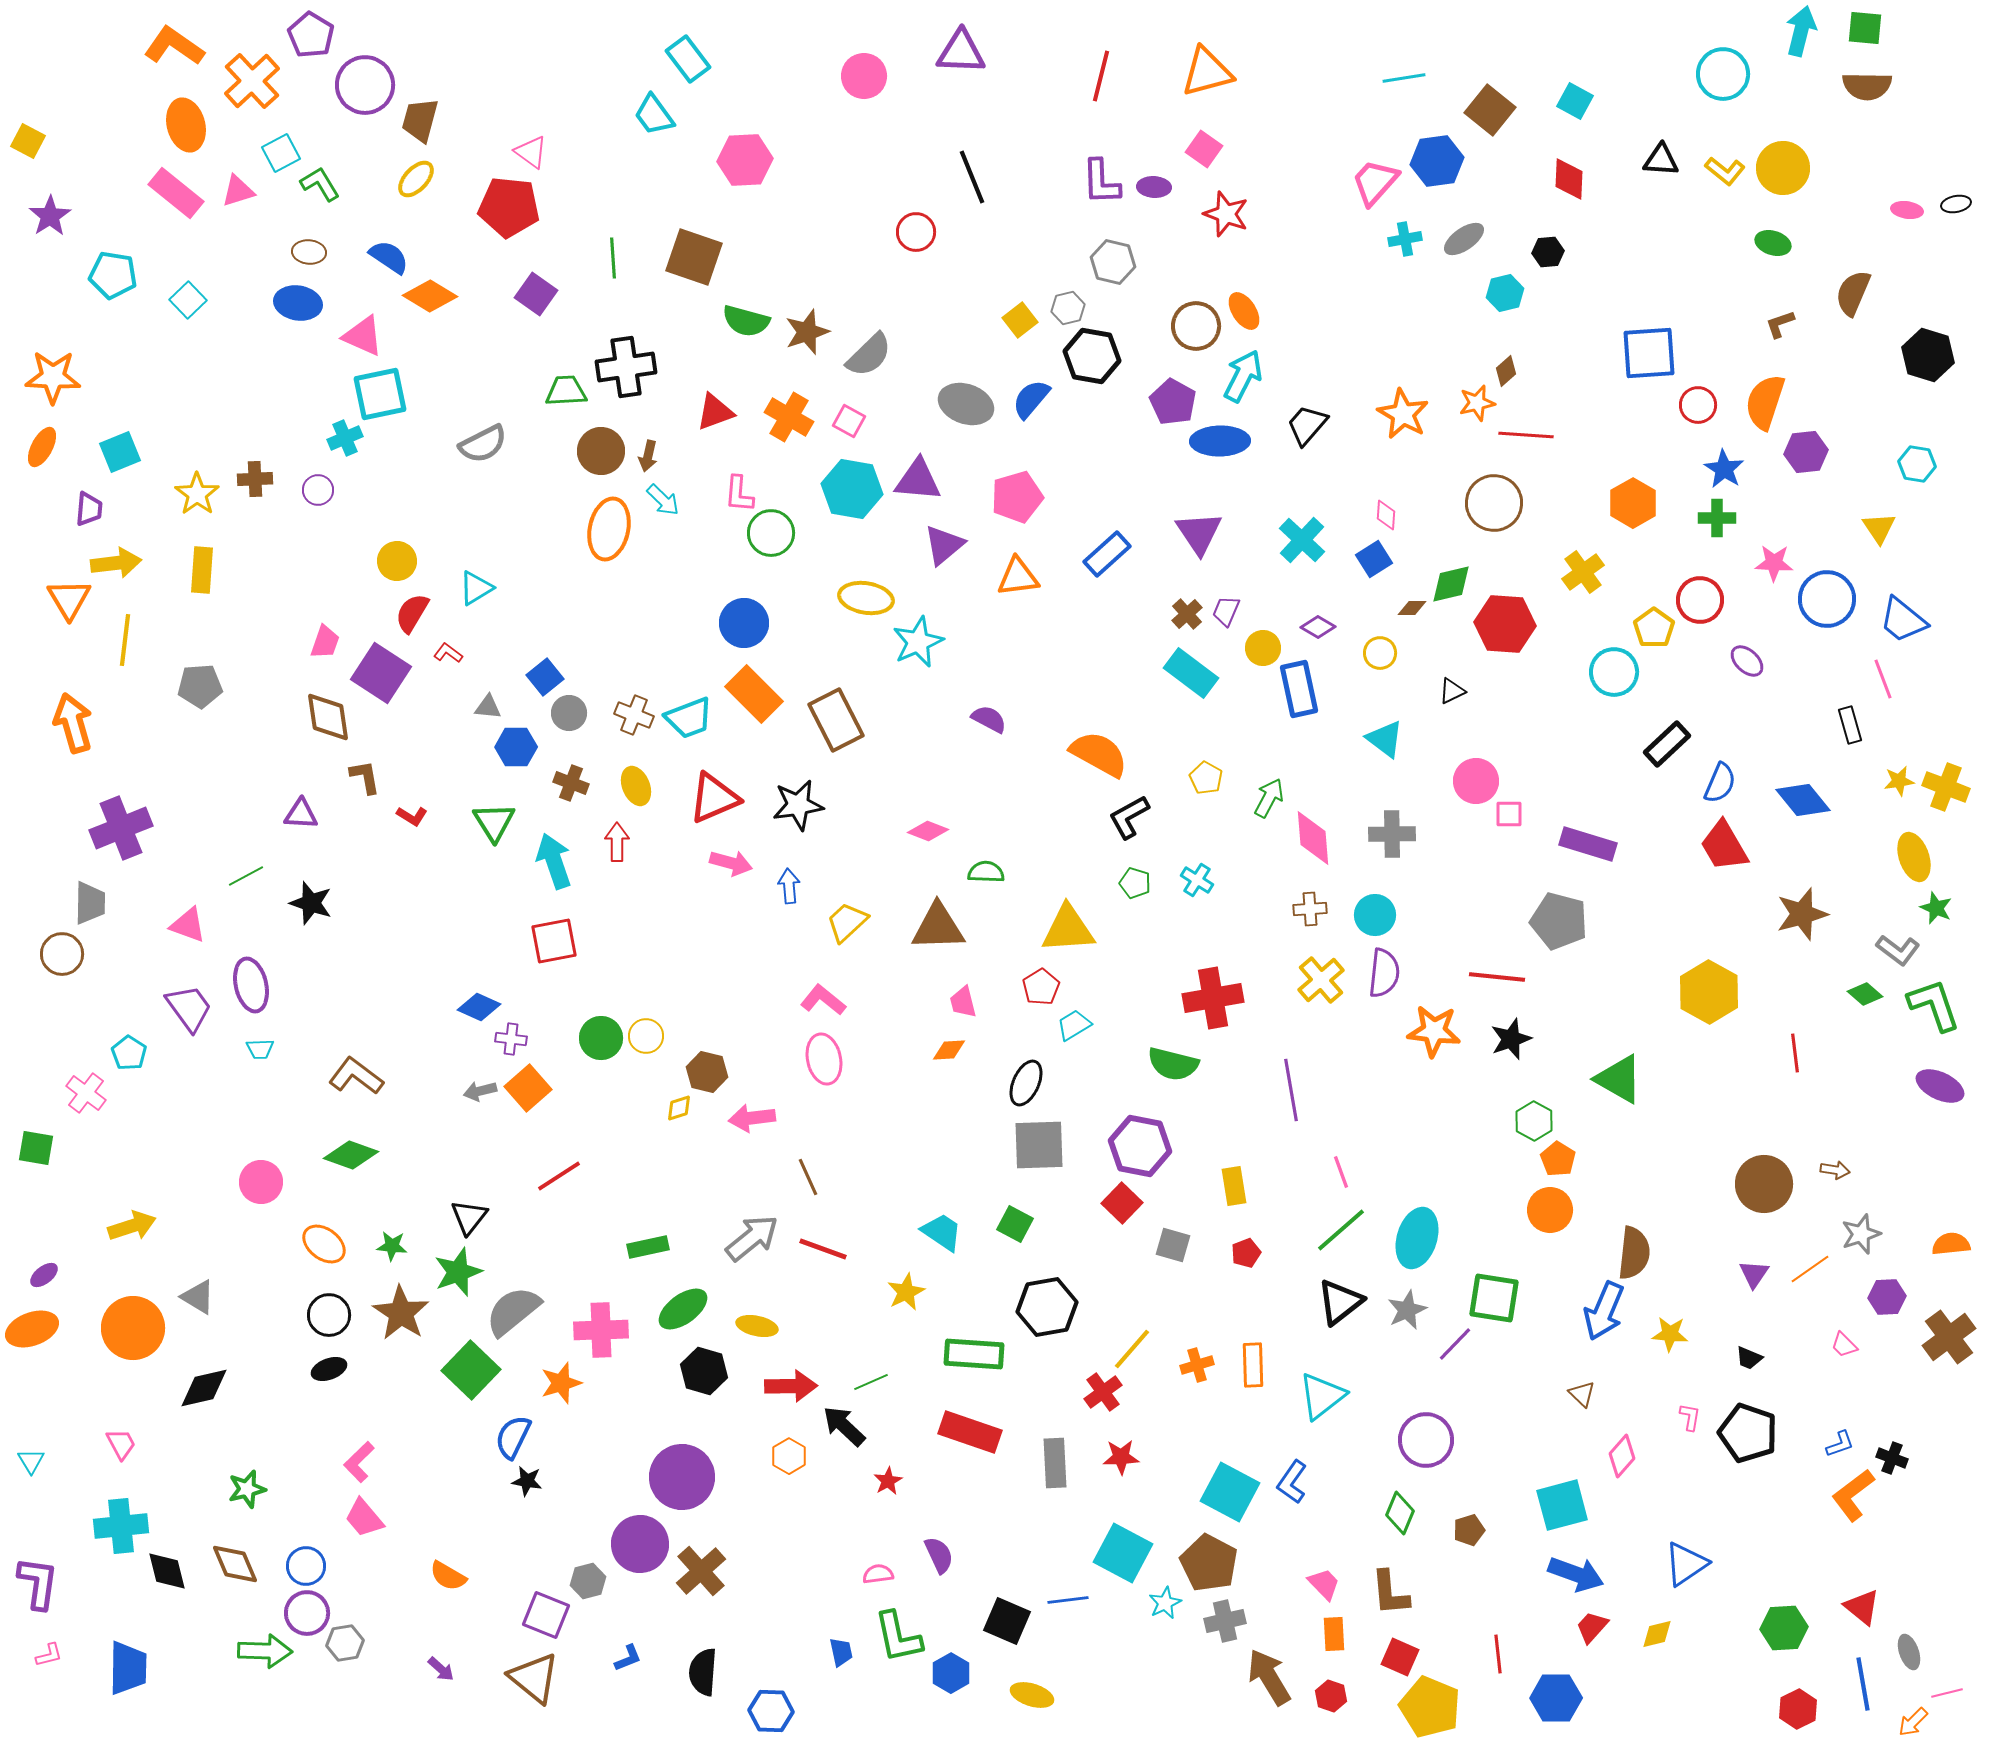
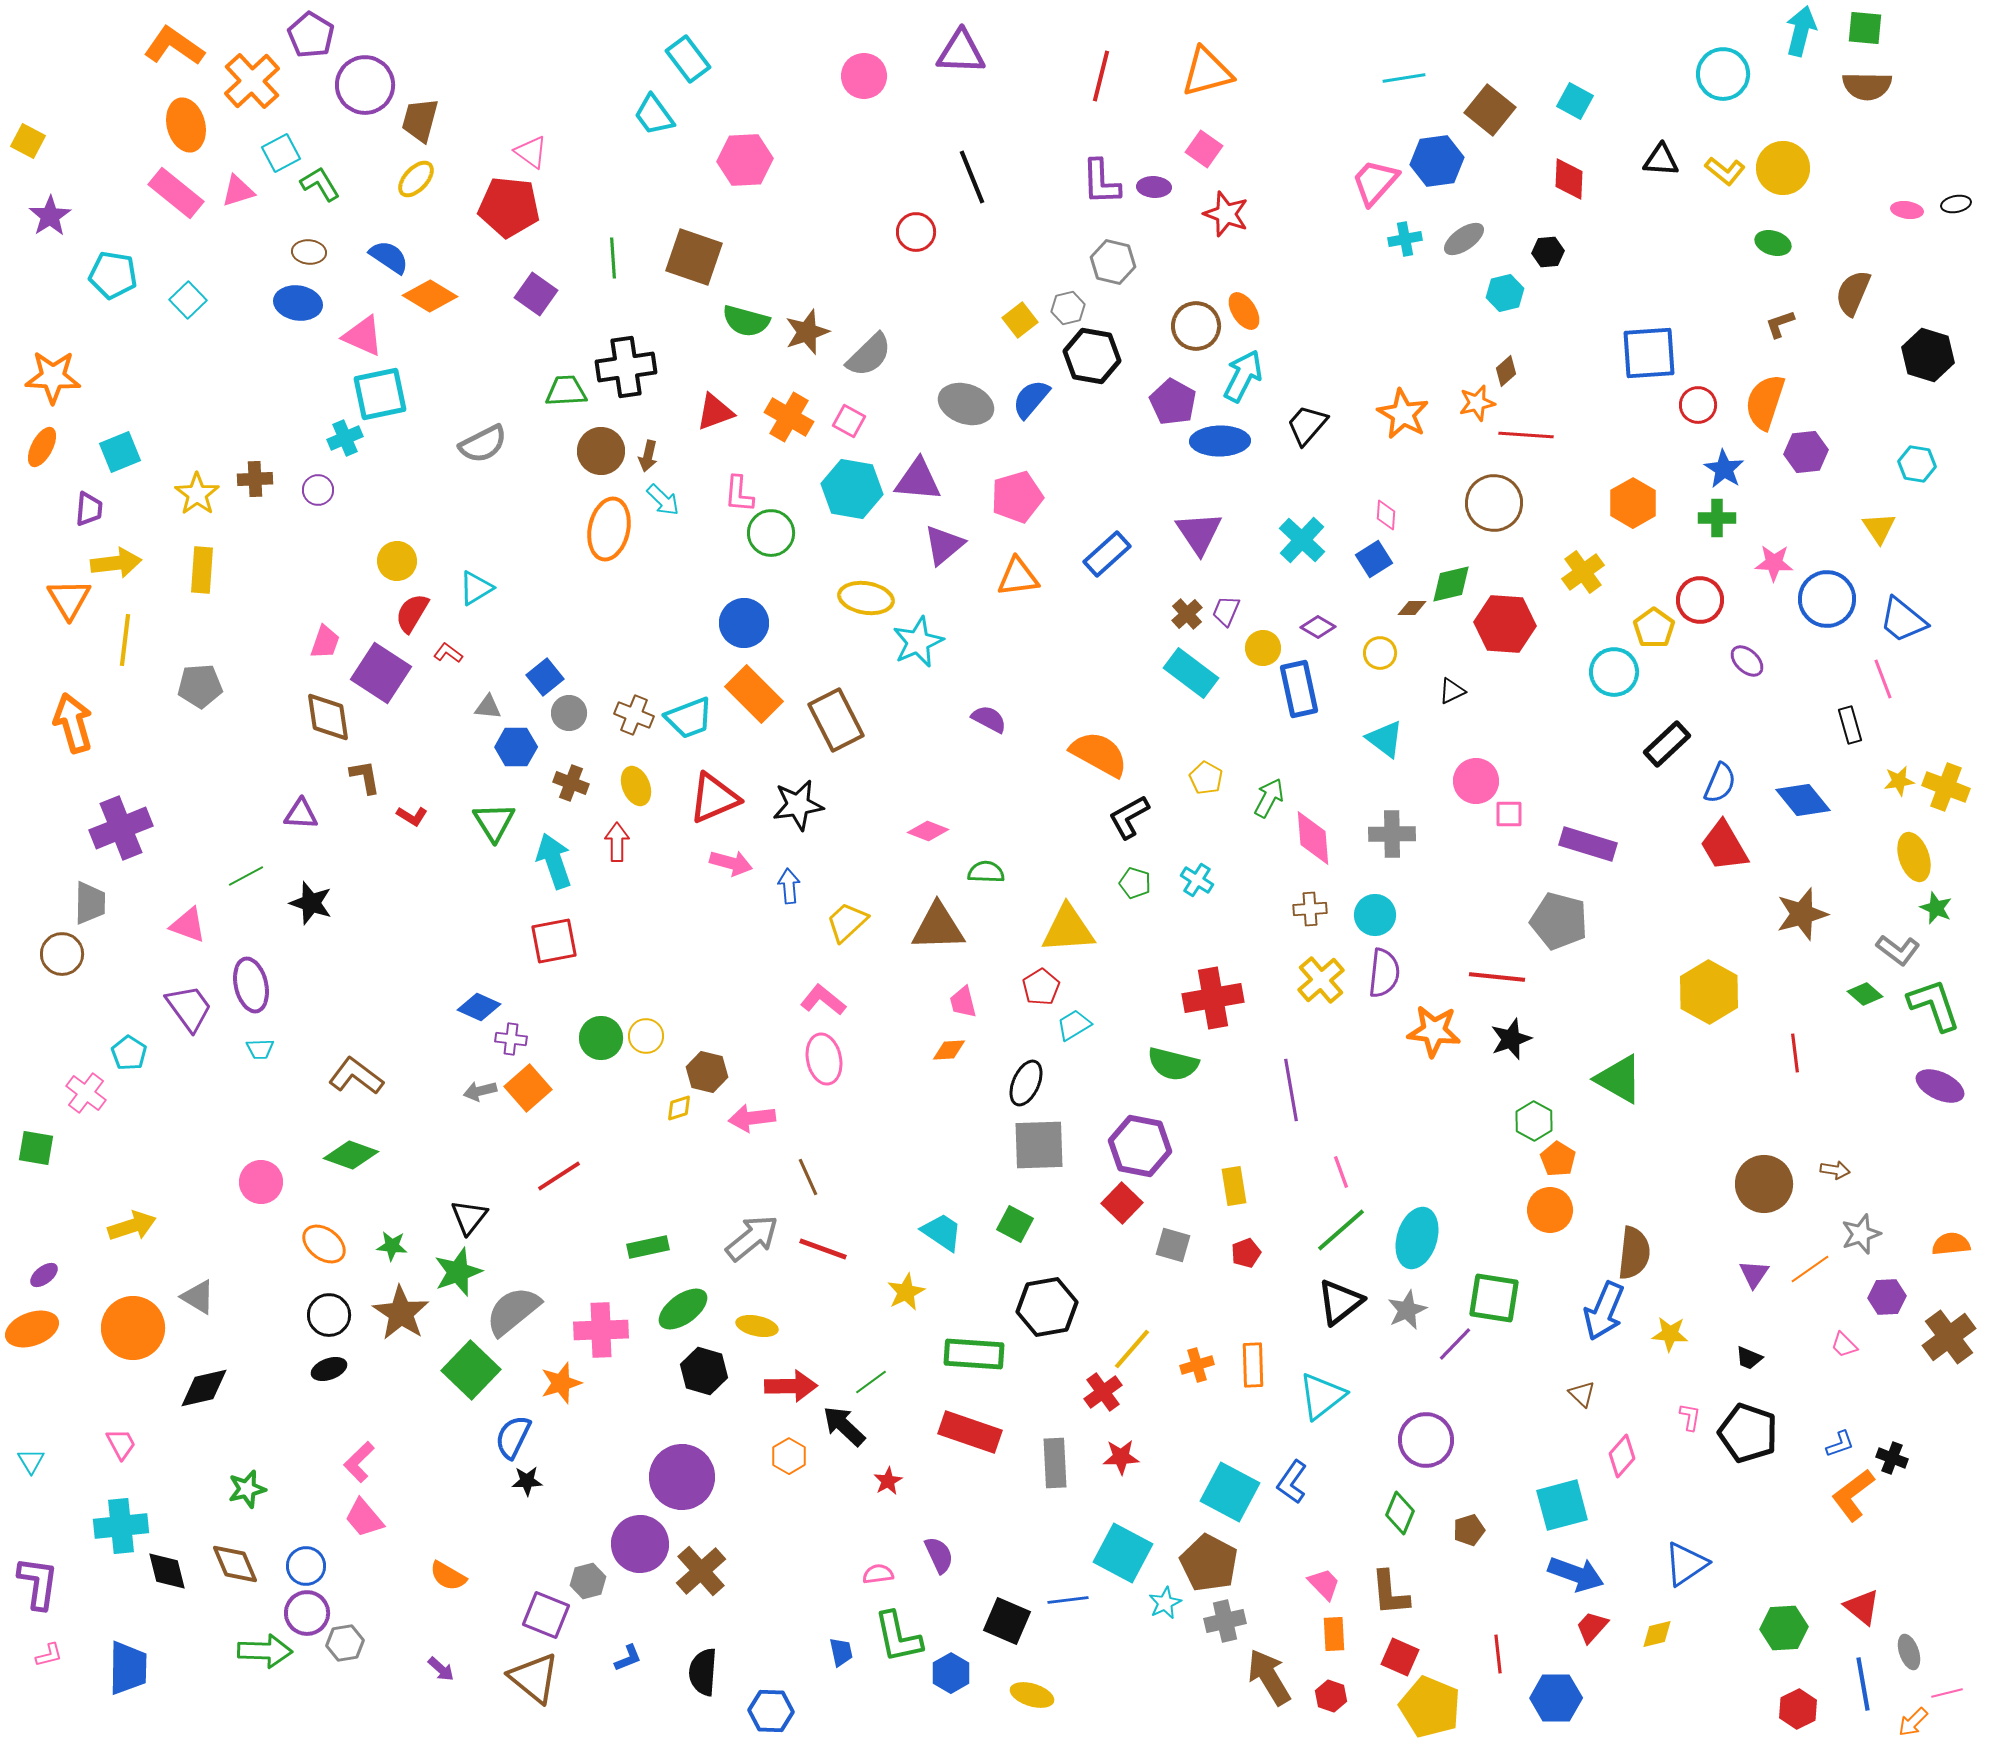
green line at (871, 1382): rotated 12 degrees counterclockwise
black star at (527, 1481): rotated 12 degrees counterclockwise
